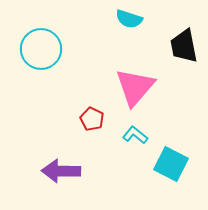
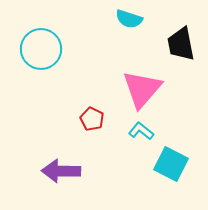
black trapezoid: moved 3 px left, 2 px up
pink triangle: moved 7 px right, 2 px down
cyan L-shape: moved 6 px right, 4 px up
